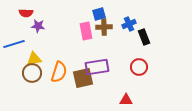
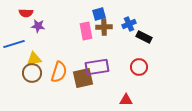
black rectangle: rotated 42 degrees counterclockwise
